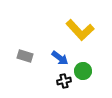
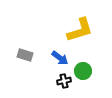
yellow L-shape: rotated 64 degrees counterclockwise
gray rectangle: moved 1 px up
